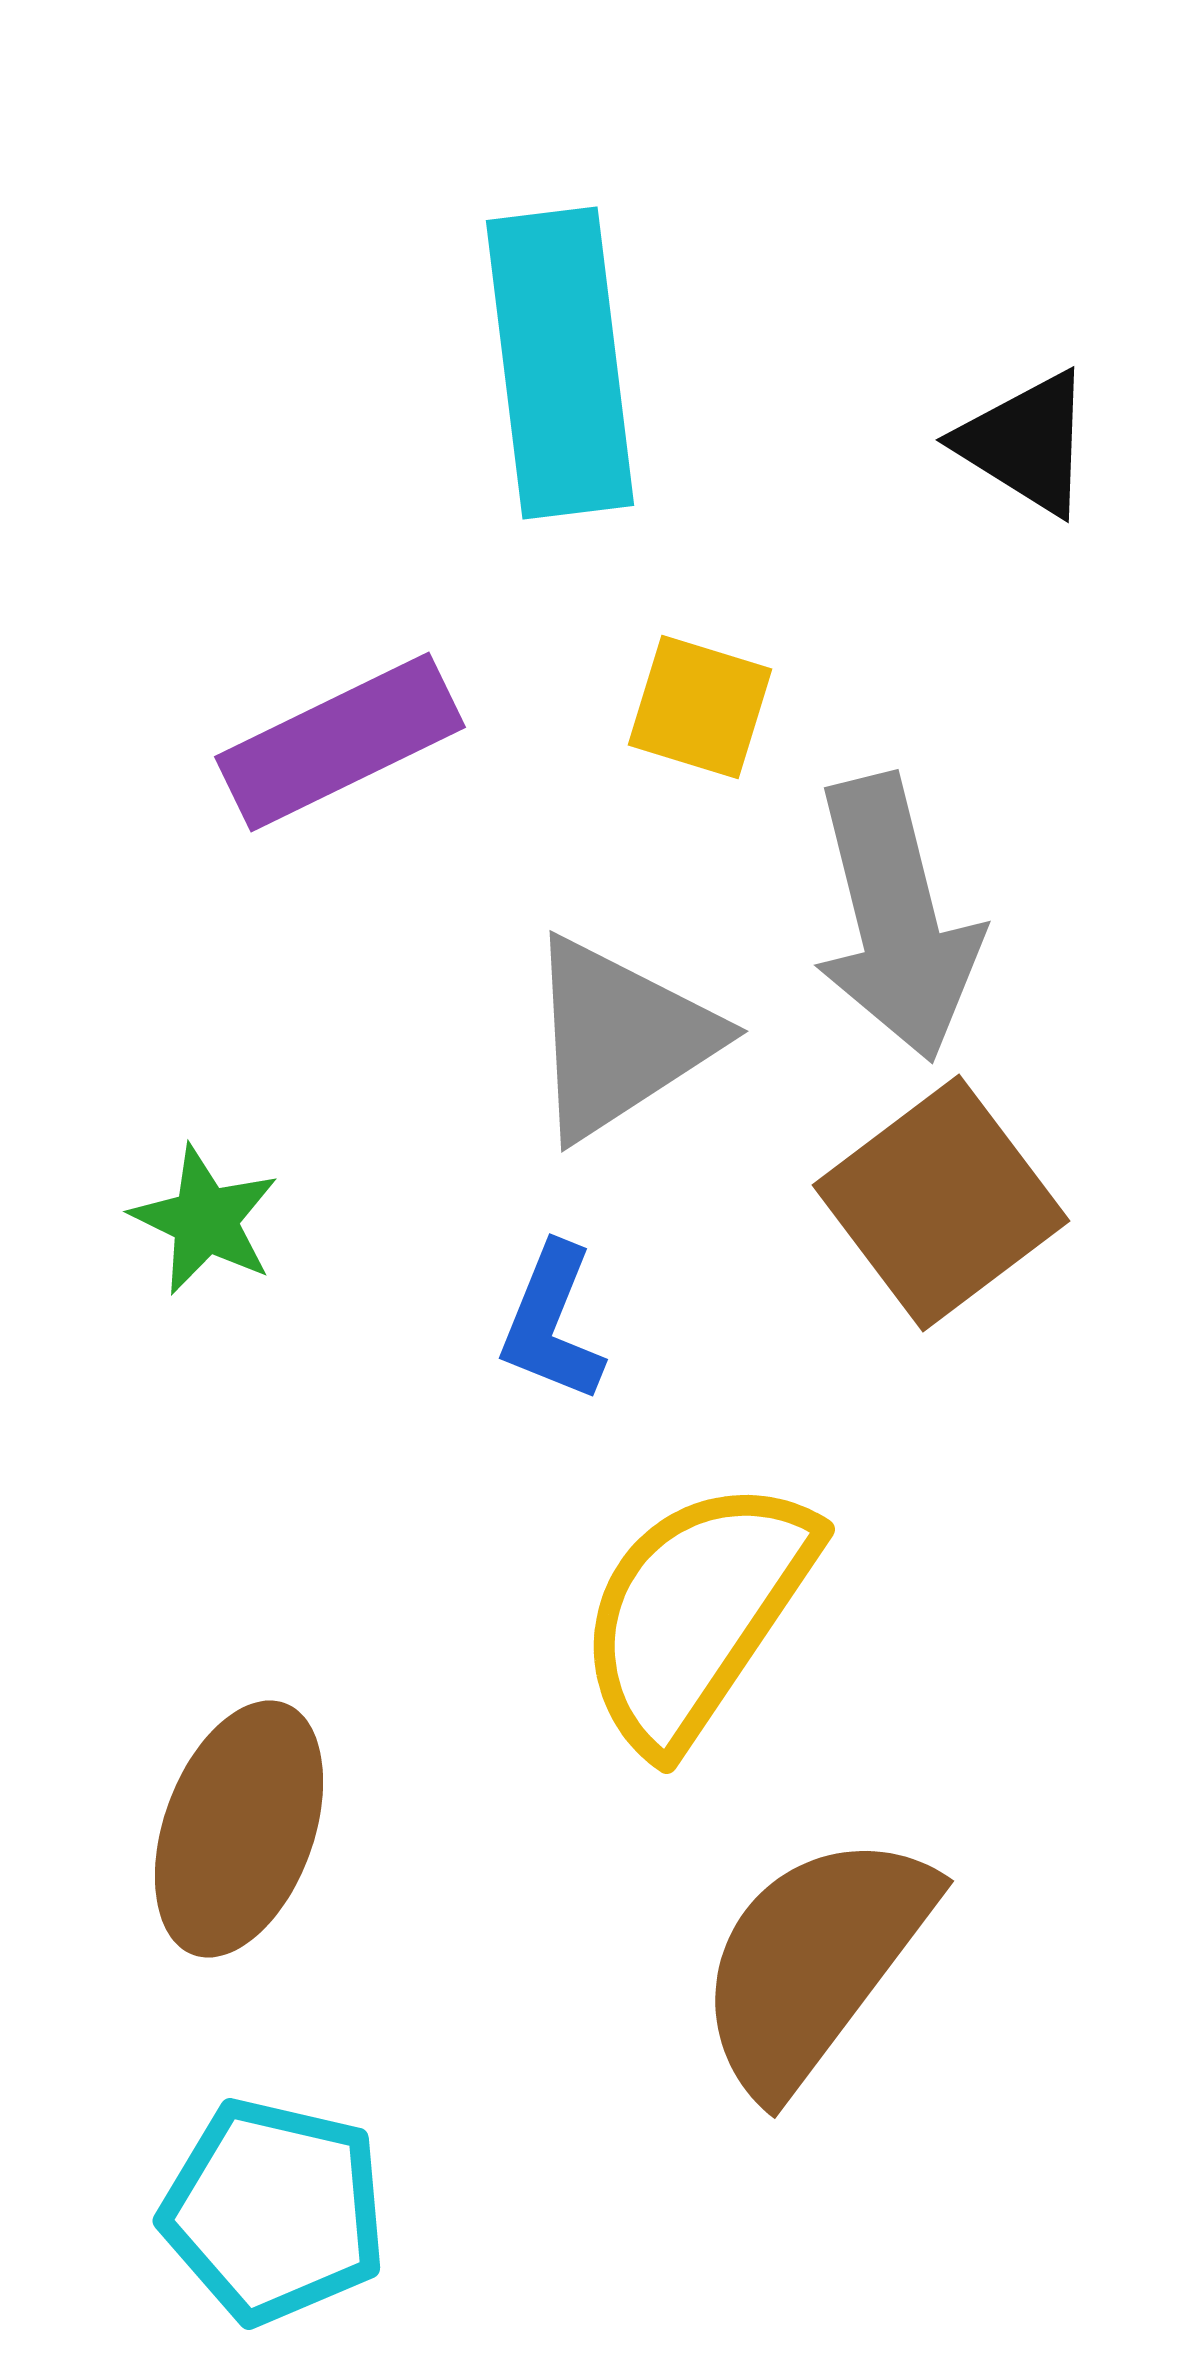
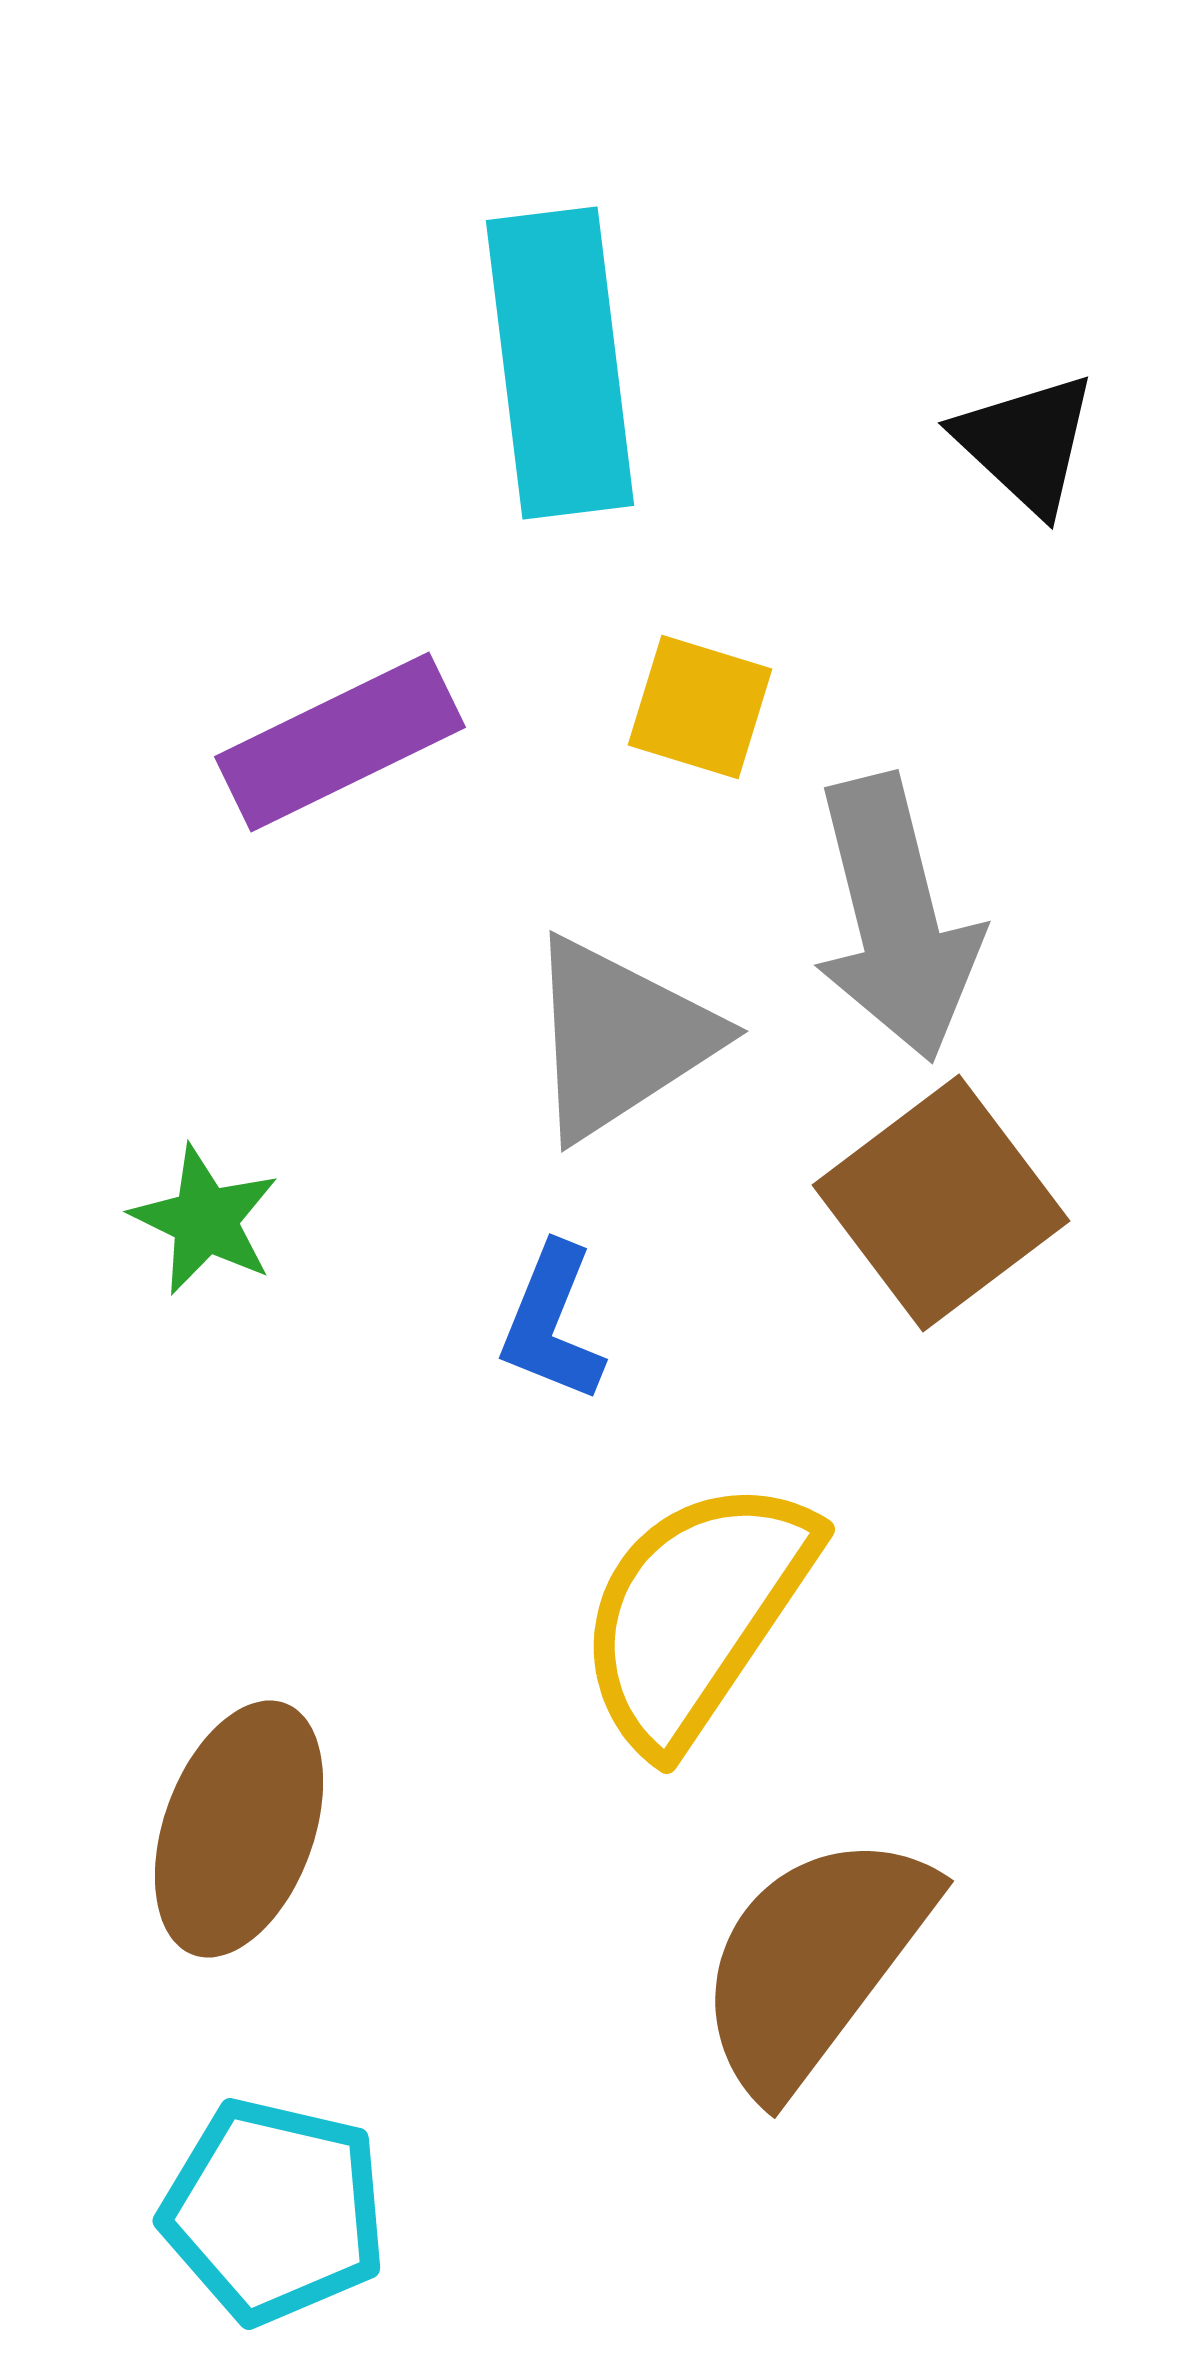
black triangle: rotated 11 degrees clockwise
